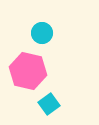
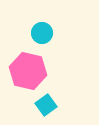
cyan square: moved 3 px left, 1 px down
